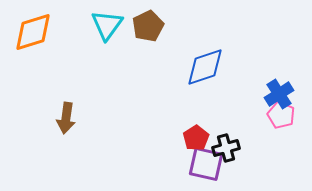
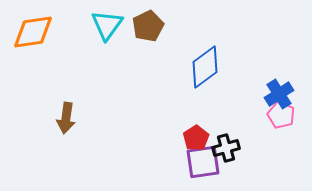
orange diamond: rotated 9 degrees clockwise
blue diamond: rotated 18 degrees counterclockwise
purple square: moved 3 px left, 2 px up; rotated 21 degrees counterclockwise
